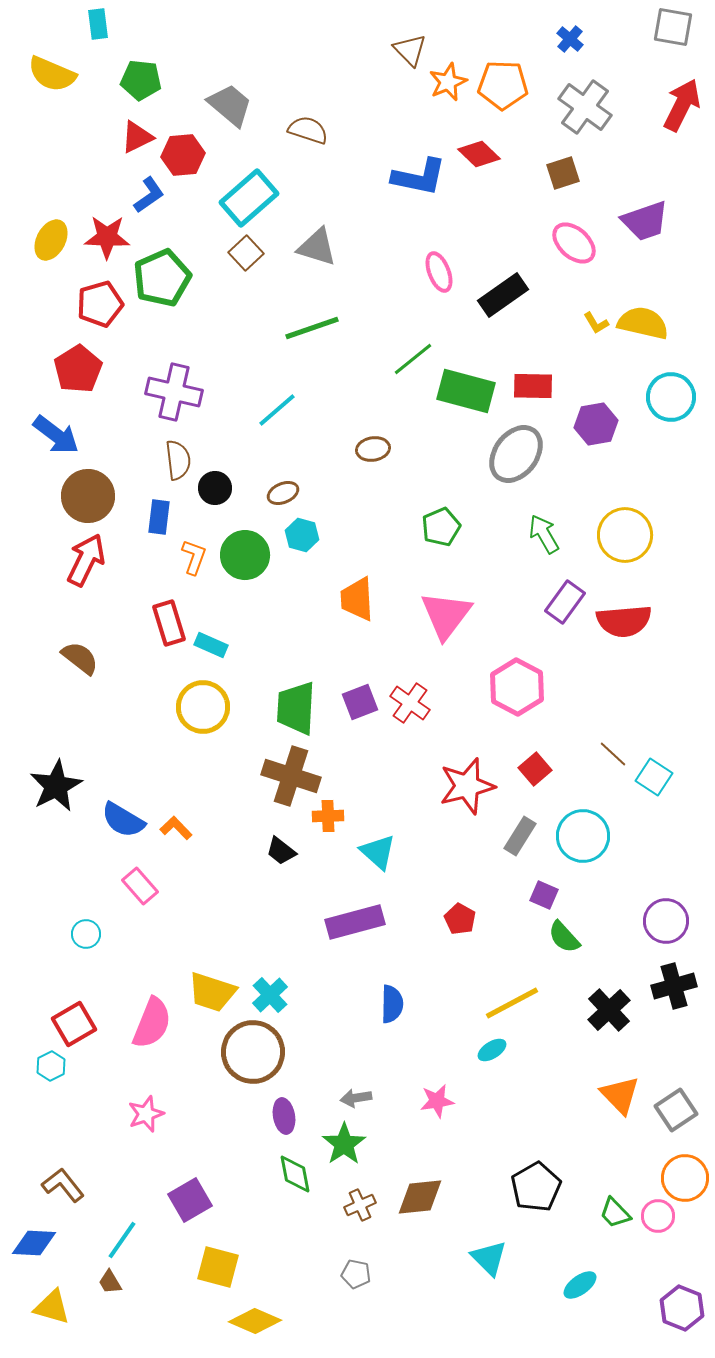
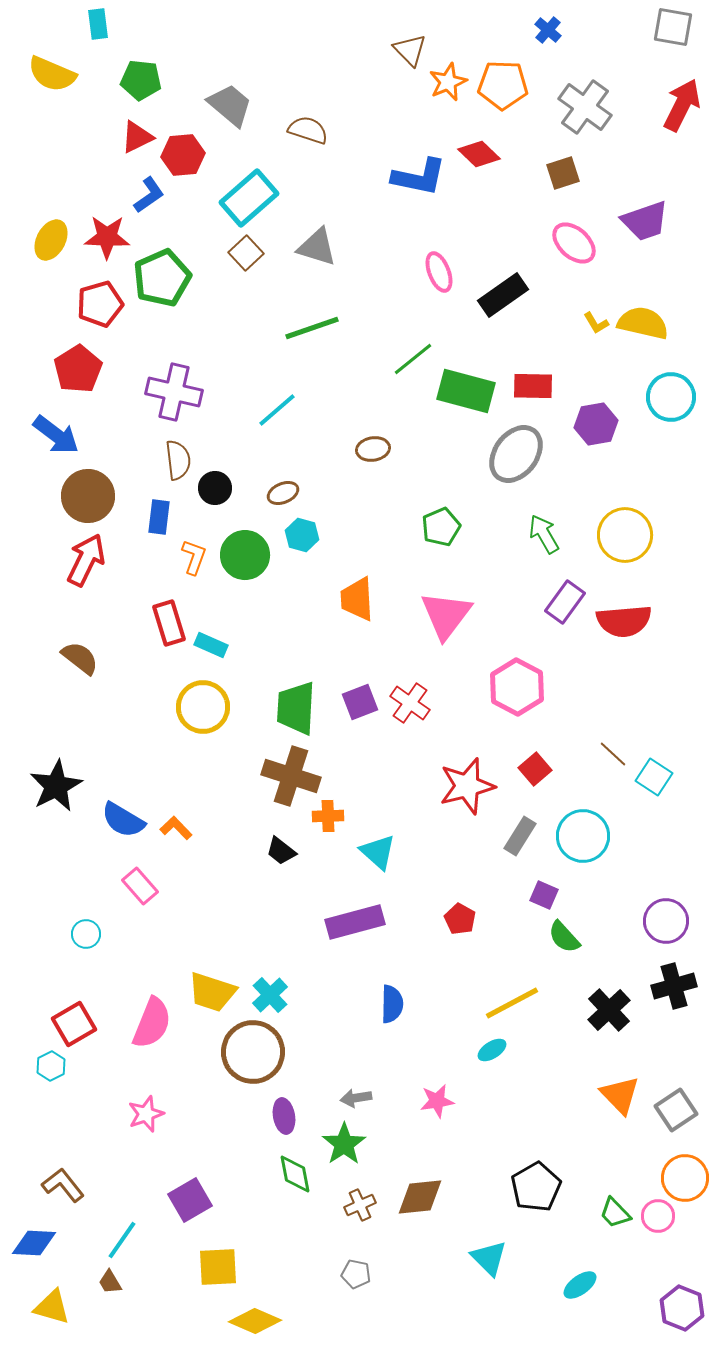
blue cross at (570, 39): moved 22 px left, 9 px up
yellow square at (218, 1267): rotated 18 degrees counterclockwise
